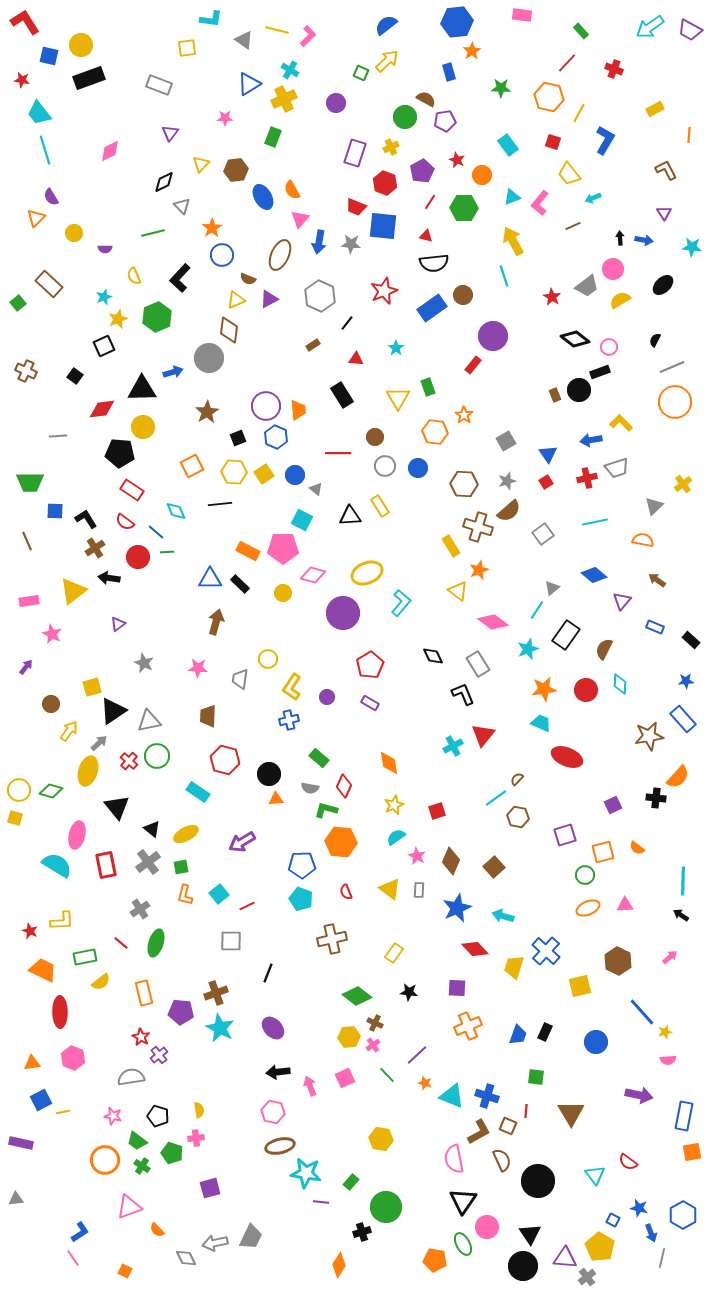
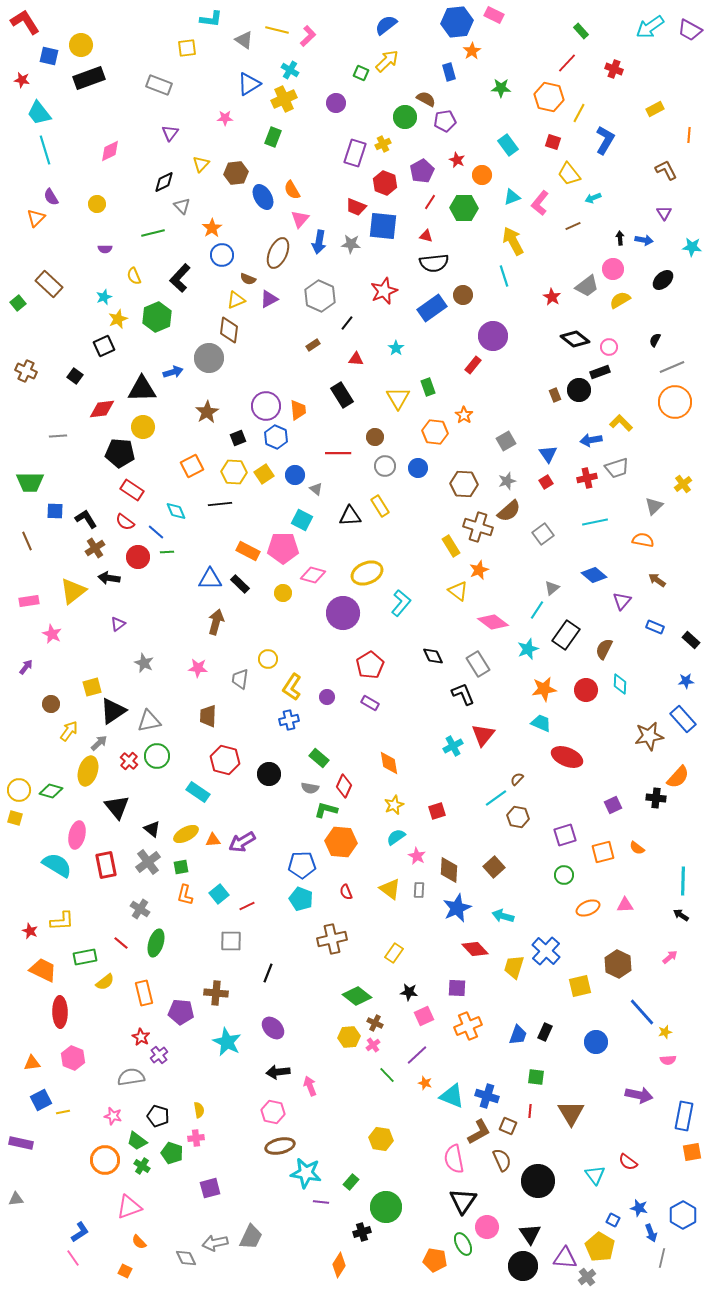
pink rectangle at (522, 15): moved 28 px left; rotated 18 degrees clockwise
yellow cross at (391, 147): moved 8 px left, 3 px up
brown hexagon at (236, 170): moved 3 px down
yellow circle at (74, 233): moved 23 px right, 29 px up
brown ellipse at (280, 255): moved 2 px left, 2 px up
black ellipse at (663, 285): moved 5 px up
orange triangle at (276, 799): moved 63 px left, 41 px down
brown diamond at (451, 861): moved 2 px left, 9 px down; rotated 20 degrees counterclockwise
green circle at (585, 875): moved 21 px left
gray cross at (140, 909): rotated 24 degrees counterclockwise
brown hexagon at (618, 961): moved 3 px down
yellow semicircle at (101, 982): moved 4 px right
brown cross at (216, 993): rotated 25 degrees clockwise
cyan star at (220, 1028): moved 7 px right, 14 px down
pink square at (345, 1078): moved 79 px right, 62 px up
red line at (526, 1111): moved 4 px right
orange semicircle at (157, 1230): moved 18 px left, 12 px down
